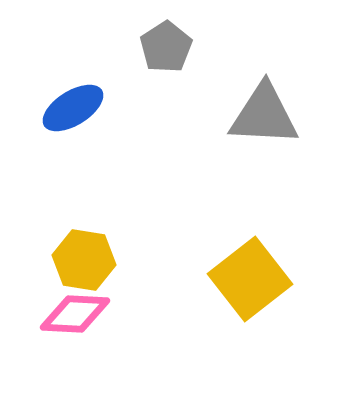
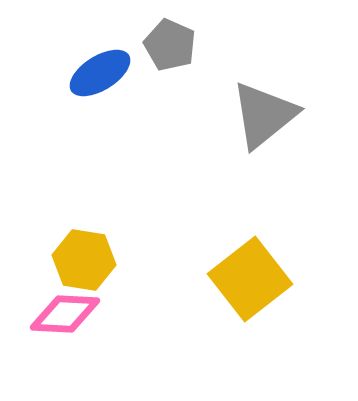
gray pentagon: moved 4 px right, 2 px up; rotated 15 degrees counterclockwise
blue ellipse: moved 27 px right, 35 px up
gray triangle: rotated 42 degrees counterclockwise
pink diamond: moved 10 px left
